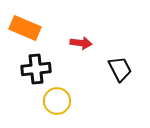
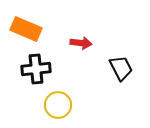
orange rectangle: moved 1 px right, 1 px down
black trapezoid: moved 1 px right, 1 px up
yellow circle: moved 1 px right, 4 px down
